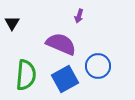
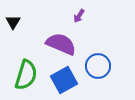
purple arrow: rotated 16 degrees clockwise
black triangle: moved 1 px right, 1 px up
green semicircle: rotated 12 degrees clockwise
blue square: moved 1 px left, 1 px down
